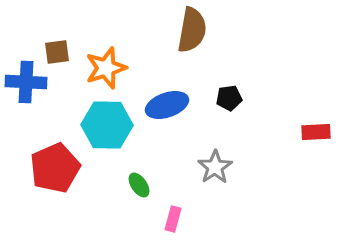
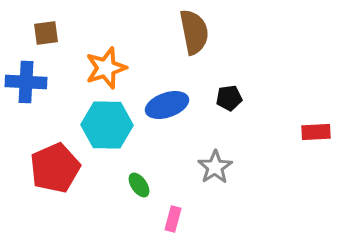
brown semicircle: moved 2 px right, 2 px down; rotated 21 degrees counterclockwise
brown square: moved 11 px left, 19 px up
